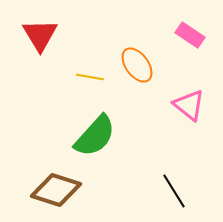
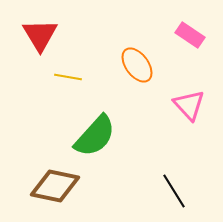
yellow line: moved 22 px left
pink triangle: rotated 8 degrees clockwise
brown diamond: moved 1 px left, 4 px up; rotated 6 degrees counterclockwise
